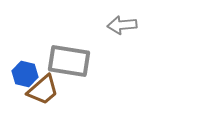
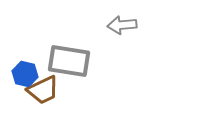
brown trapezoid: rotated 16 degrees clockwise
